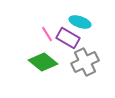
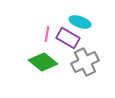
pink line: rotated 42 degrees clockwise
